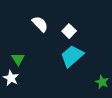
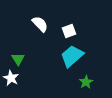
white square: rotated 24 degrees clockwise
green star: moved 16 px left; rotated 16 degrees clockwise
